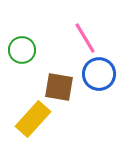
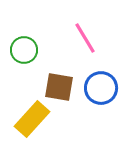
green circle: moved 2 px right
blue circle: moved 2 px right, 14 px down
yellow rectangle: moved 1 px left
